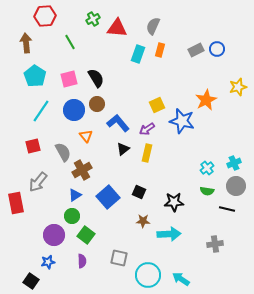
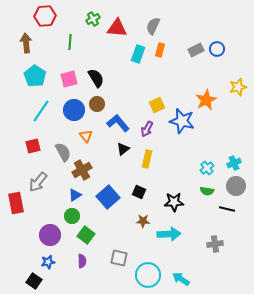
green line at (70, 42): rotated 35 degrees clockwise
purple arrow at (147, 129): rotated 28 degrees counterclockwise
yellow rectangle at (147, 153): moved 6 px down
purple circle at (54, 235): moved 4 px left
black square at (31, 281): moved 3 px right
